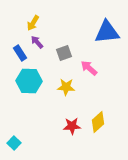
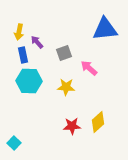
yellow arrow: moved 14 px left, 9 px down; rotated 21 degrees counterclockwise
blue triangle: moved 2 px left, 3 px up
blue rectangle: moved 3 px right, 2 px down; rotated 21 degrees clockwise
